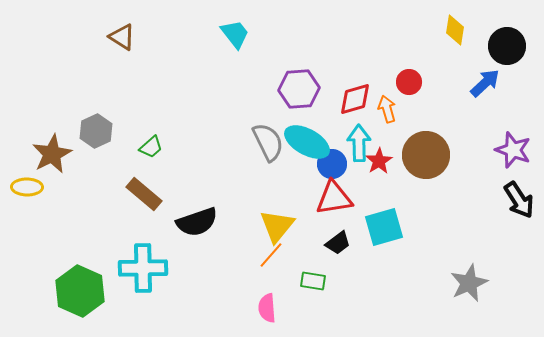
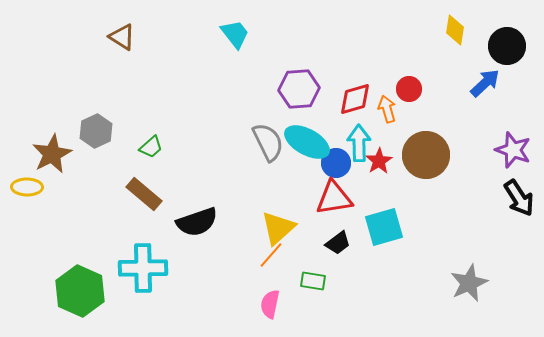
red circle: moved 7 px down
blue circle: moved 4 px right, 1 px up
black arrow: moved 2 px up
yellow triangle: moved 1 px right, 2 px down; rotated 9 degrees clockwise
pink semicircle: moved 3 px right, 4 px up; rotated 16 degrees clockwise
